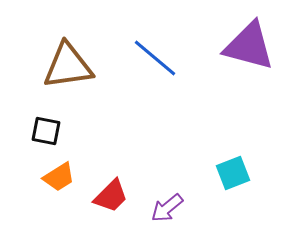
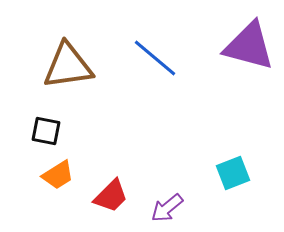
orange trapezoid: moved 1 px left, 2 px up
